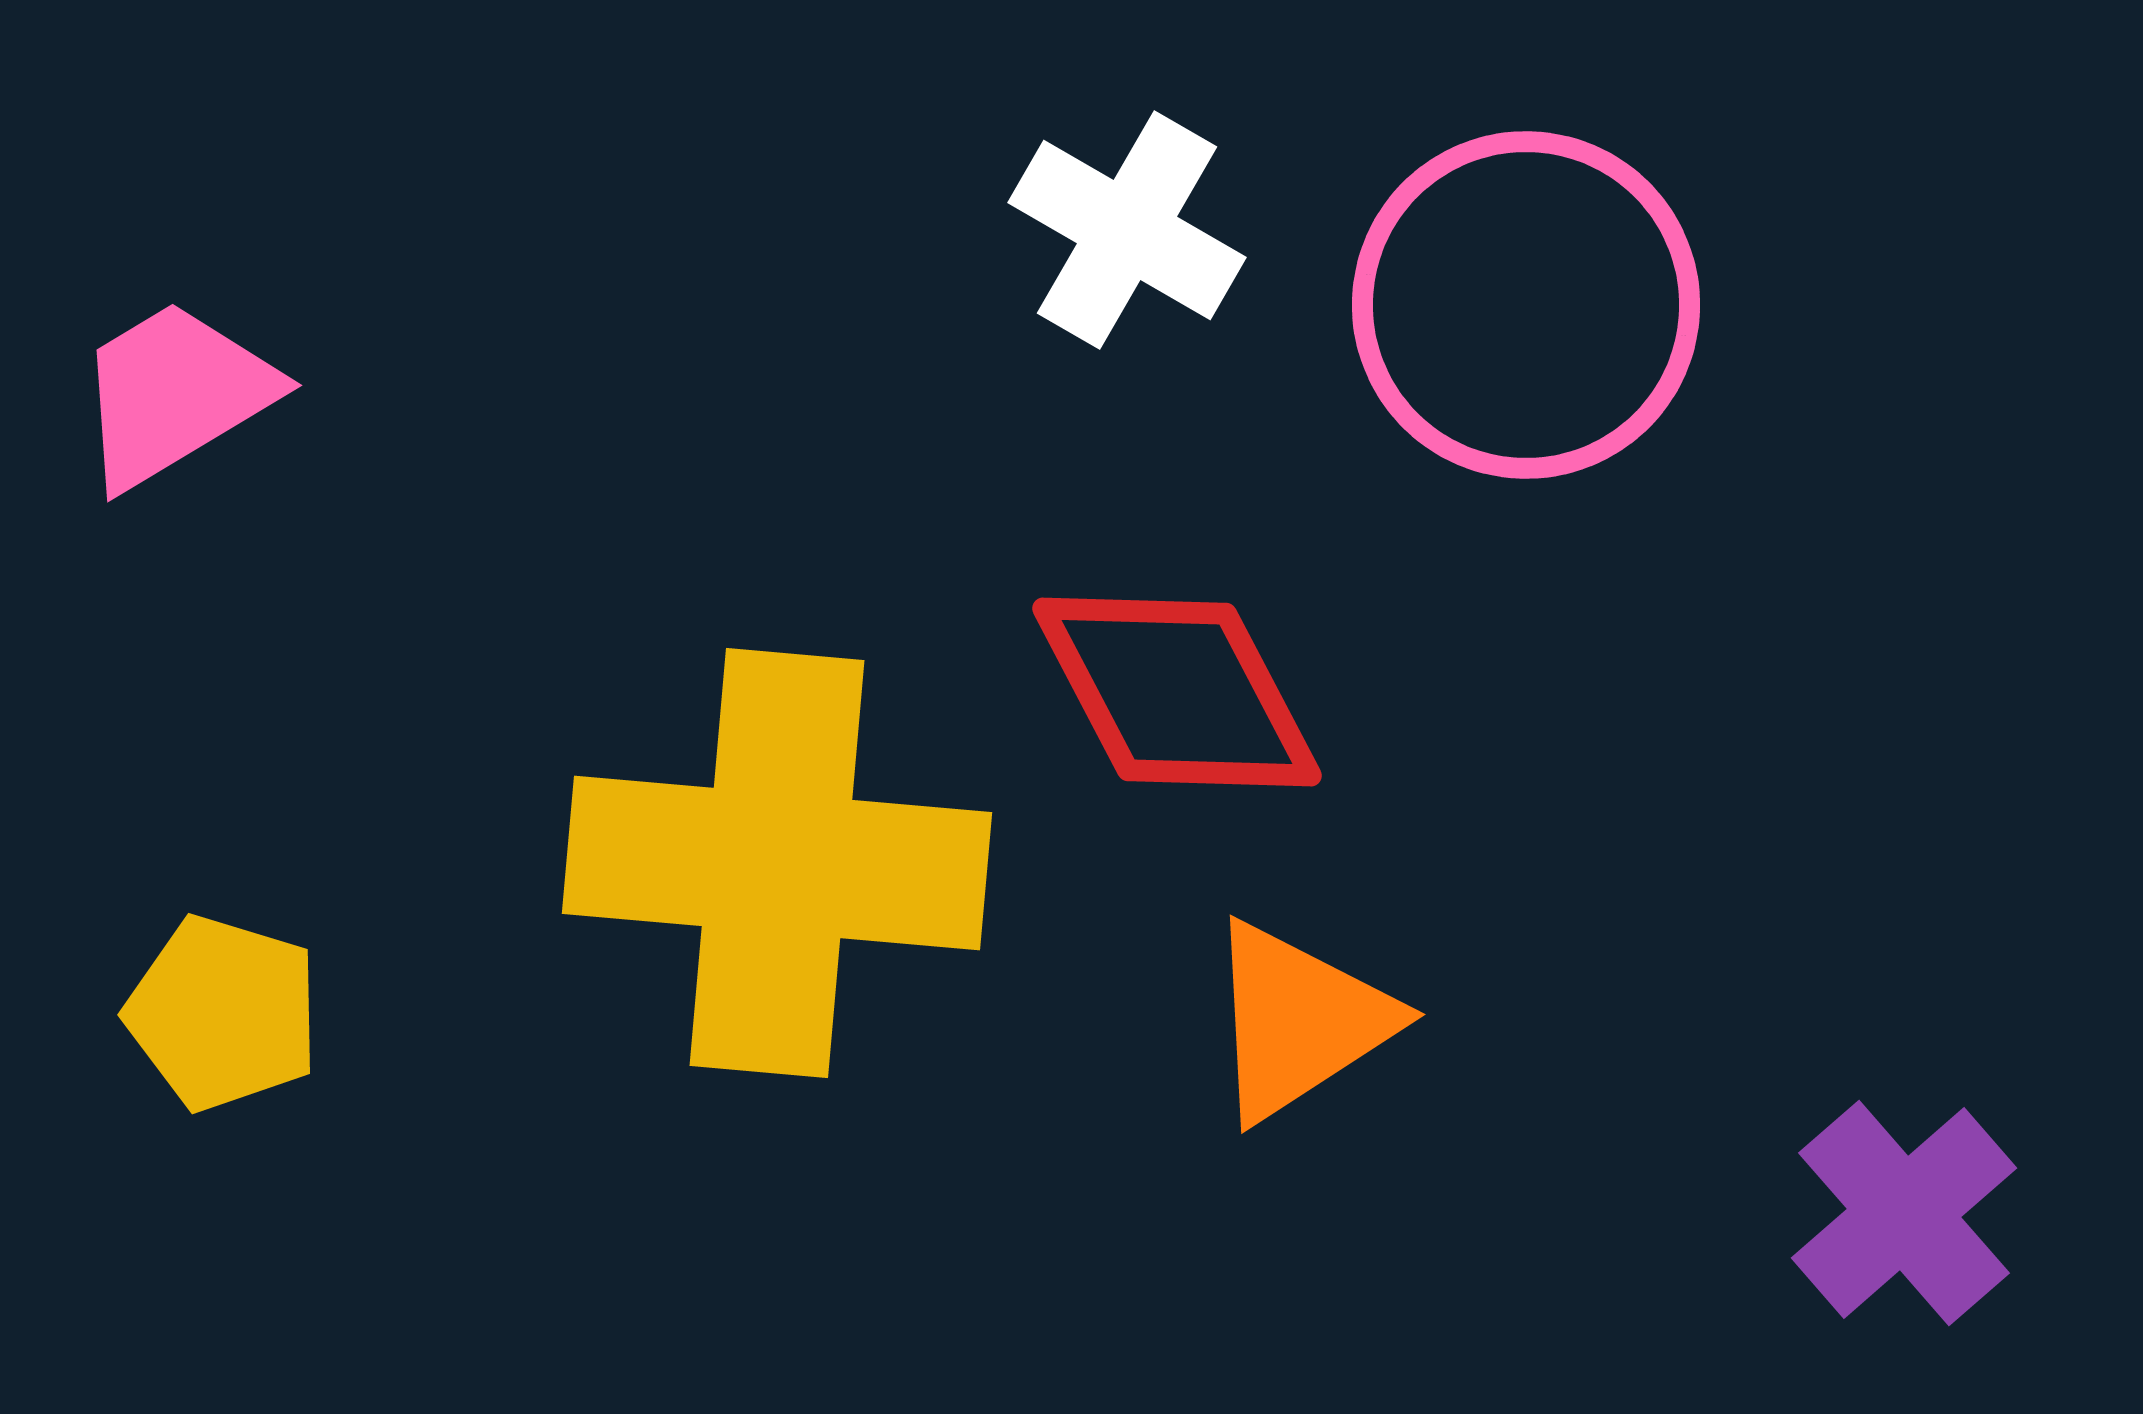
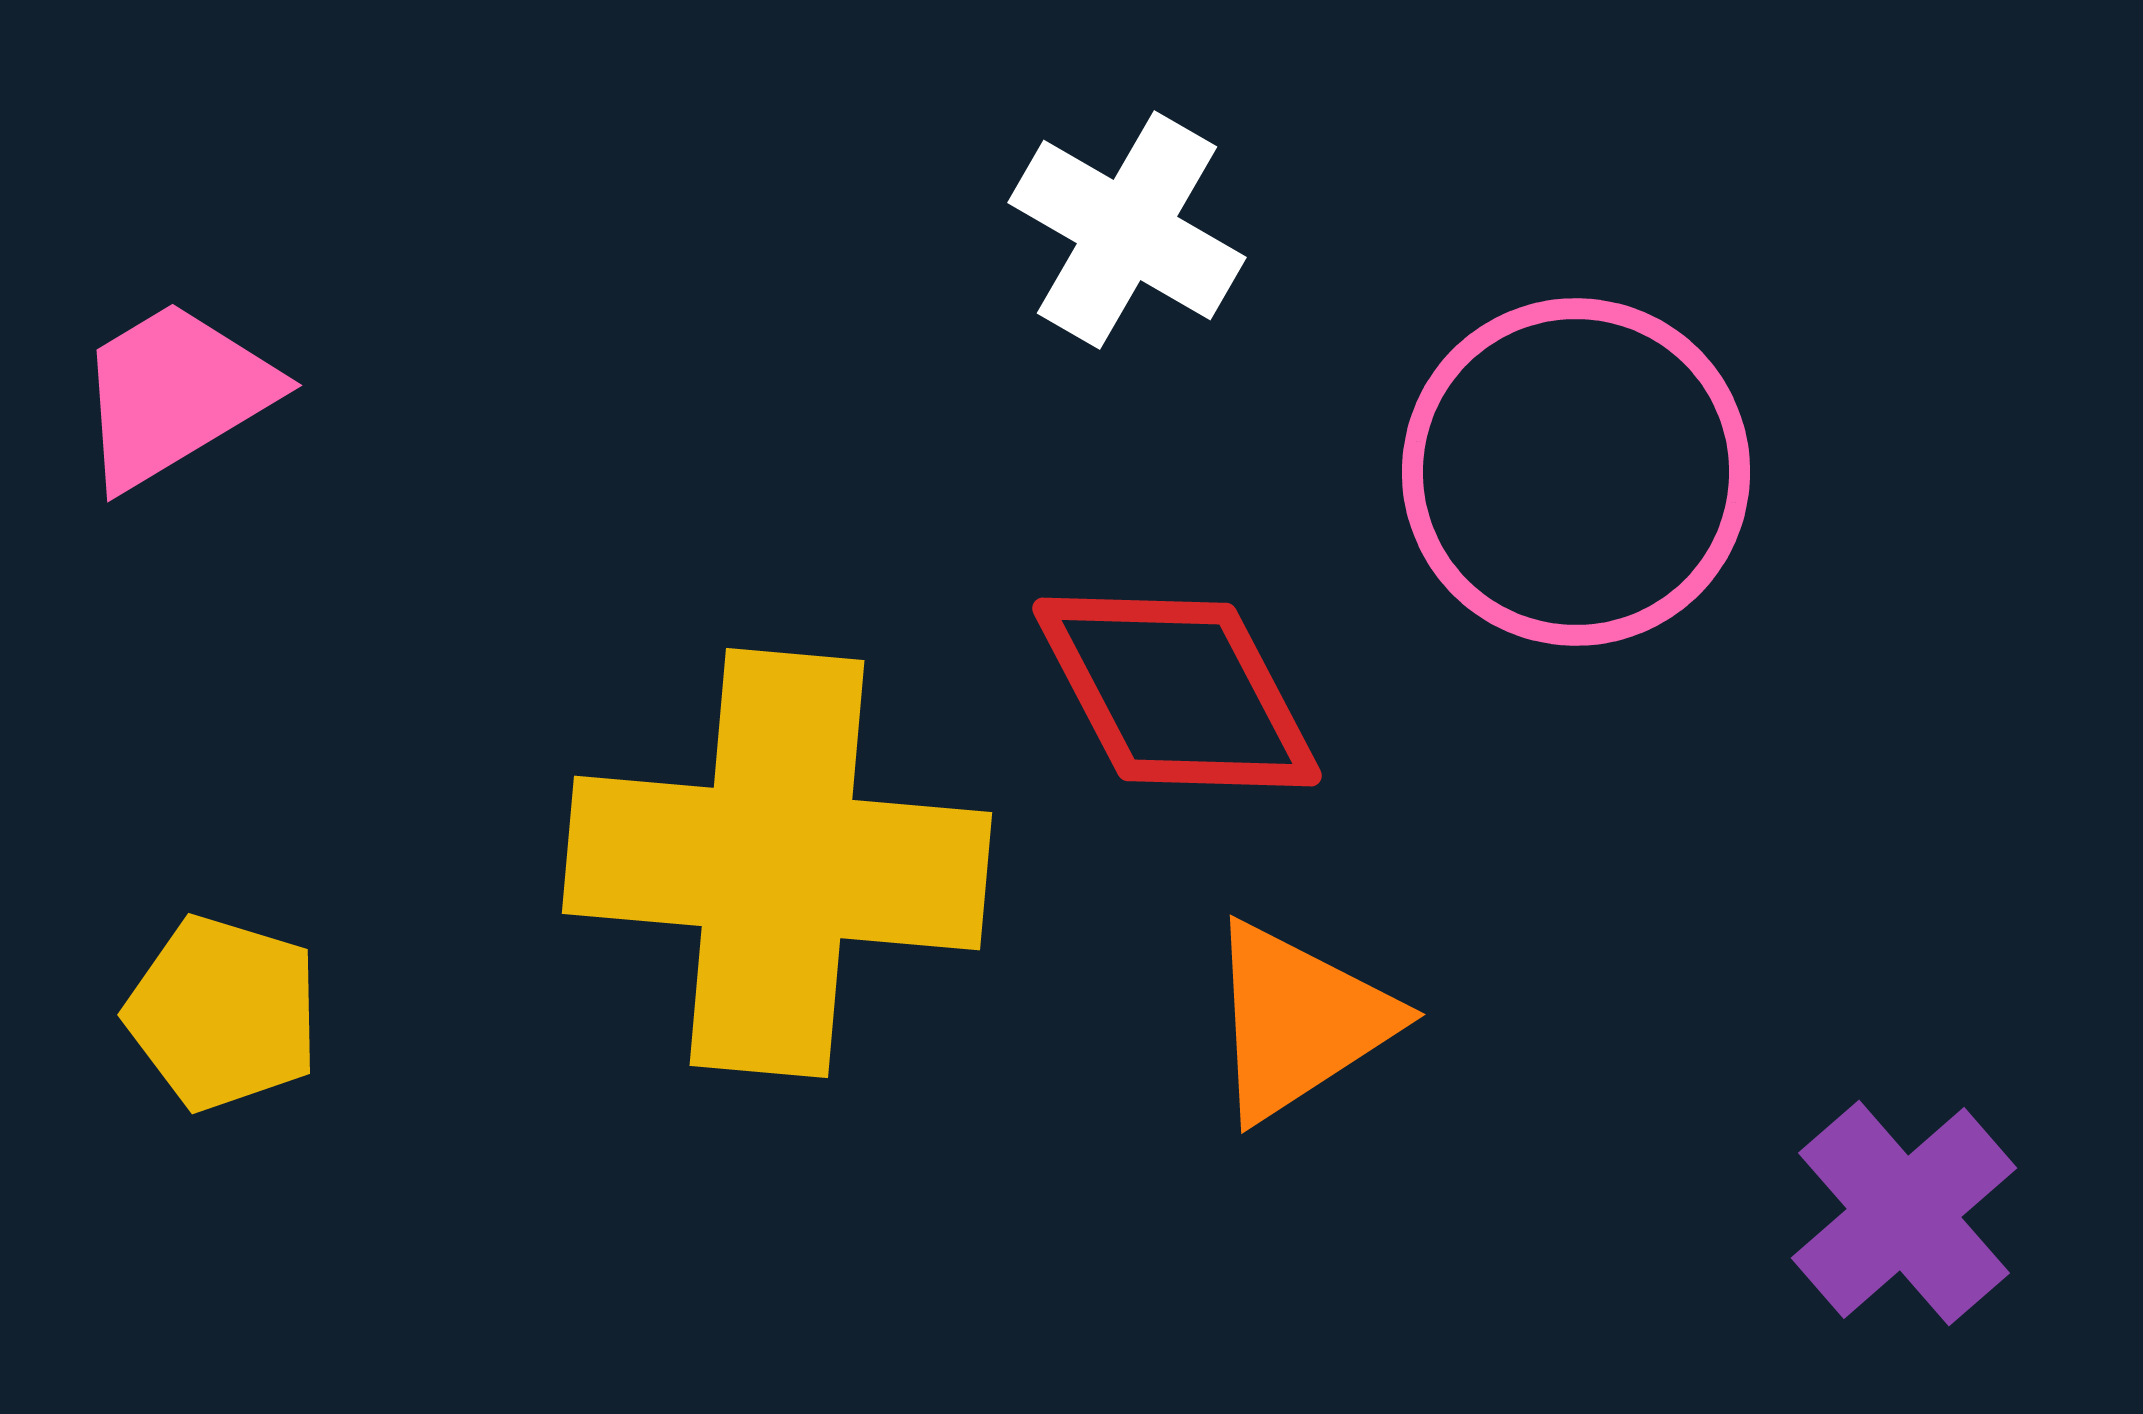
pink circle: moved 50 px right, 167 px down
